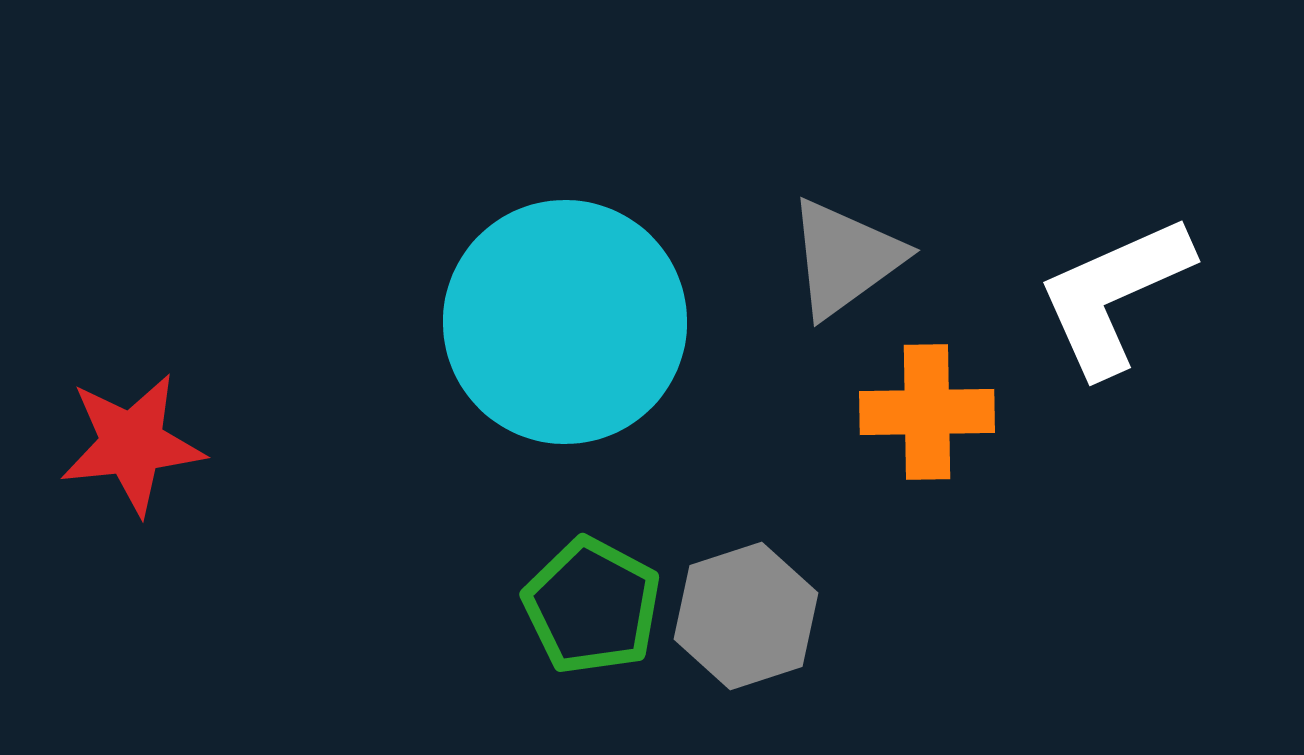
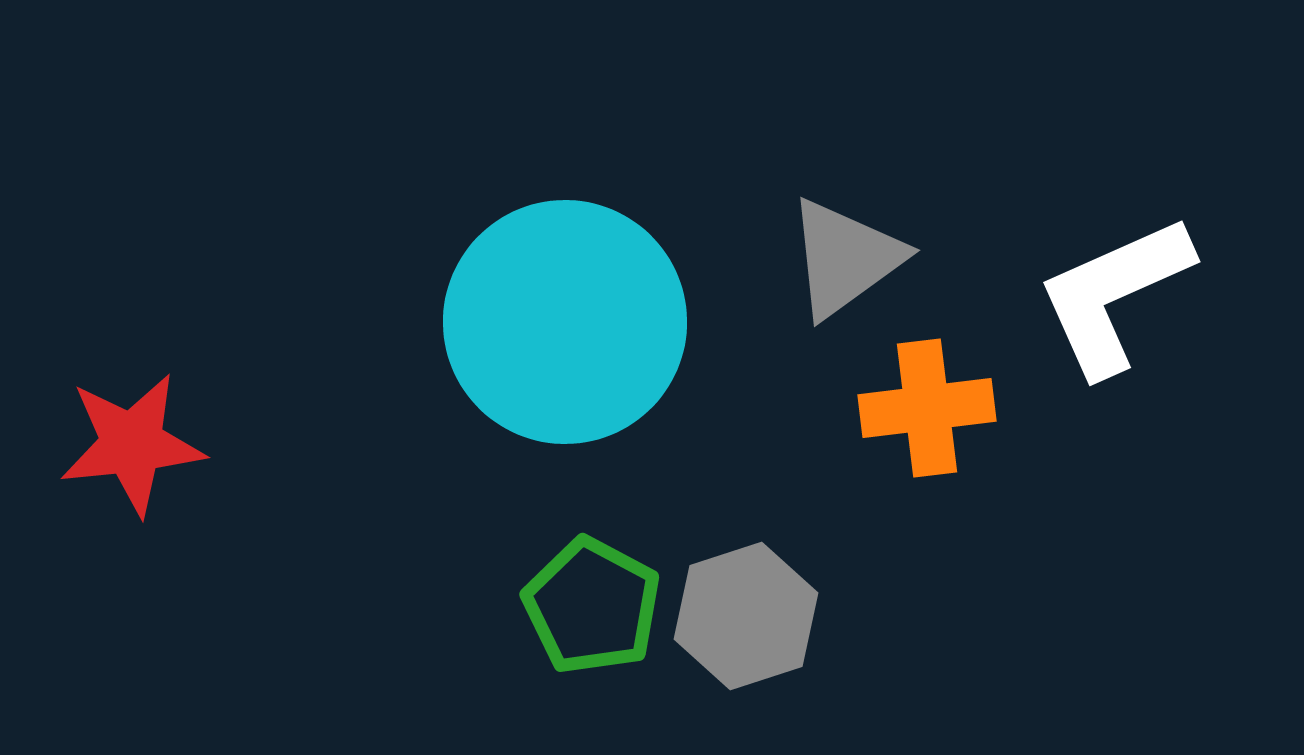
orange cross: moved 4 px up; rotated 6 degrees counterclockwise
